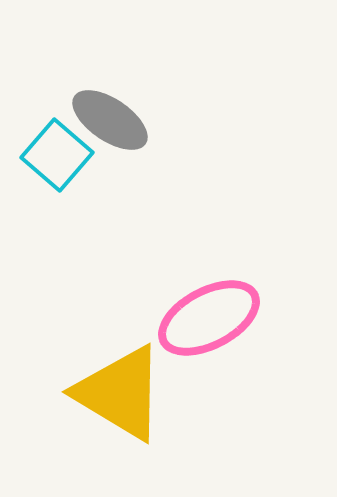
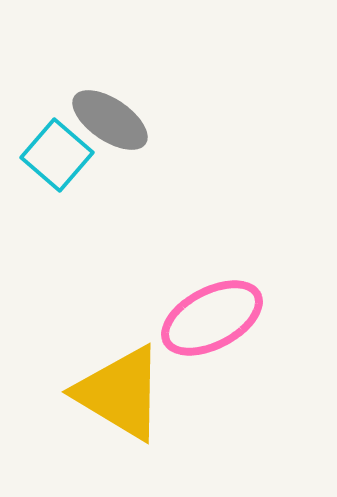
pink ellipse: moved 3 px right
